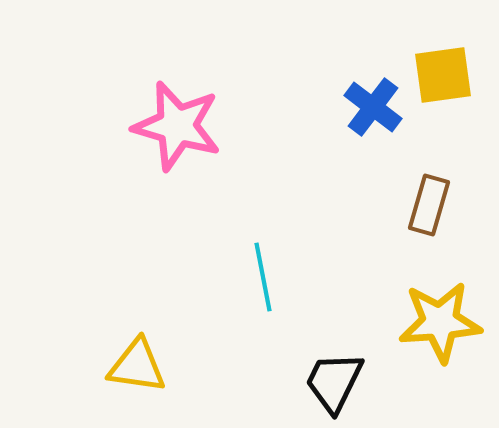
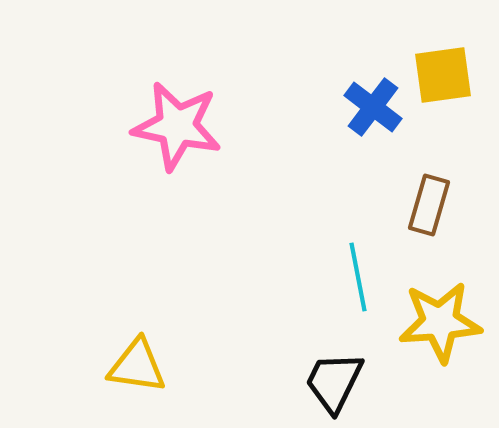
pink star: rotated 4 degrees counterclockwise
cyan line: moved 95 px right
